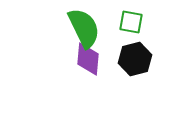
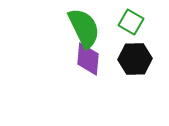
green square: rotated 20 degrees clockwise
black hexagon: rotated 12 degrees clockwise
